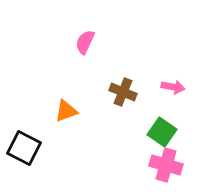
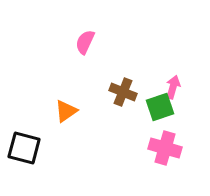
pink arrow: rotated 85 degrees counterclockwise
orange triangle: rotated 15 degrees counterclockwise
green square: moved 2 px left, 25 px up; rotated 36 degrees clockwise
black square: rotated 12 degrees counterclockwise
pink cross: moved 1 px left, 17 px up
